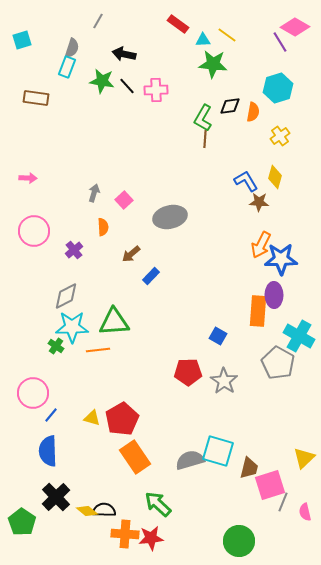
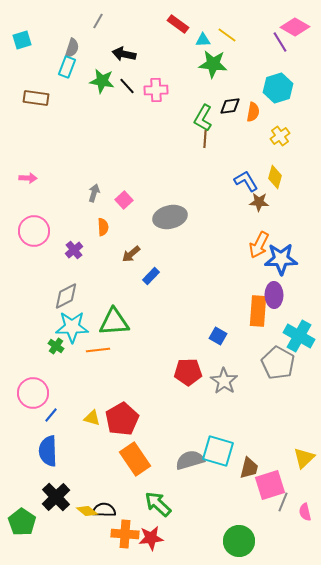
orange arrow at (261, 245): moved 2 px left
orange rectangle at (135, 457): moved 2 px down
